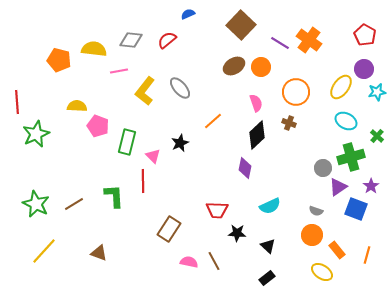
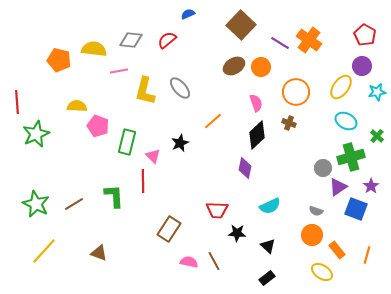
purple circle at (364, 69): moved 2 px left, 3 px up
yellow L-shape at (145, 91): rotated 24 degrees counterclockwise
